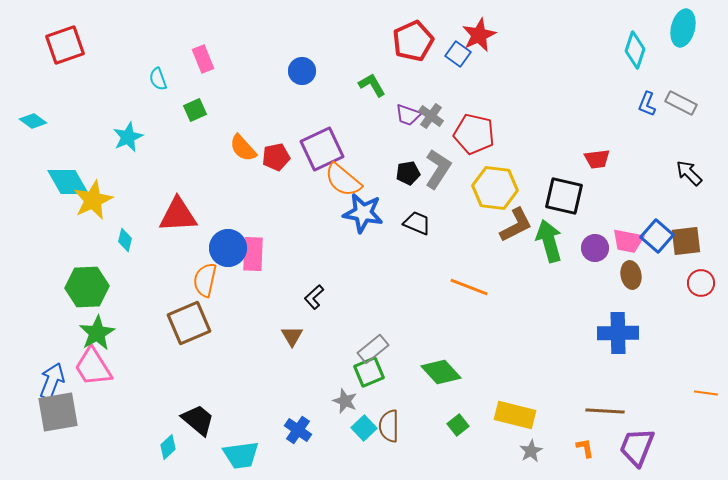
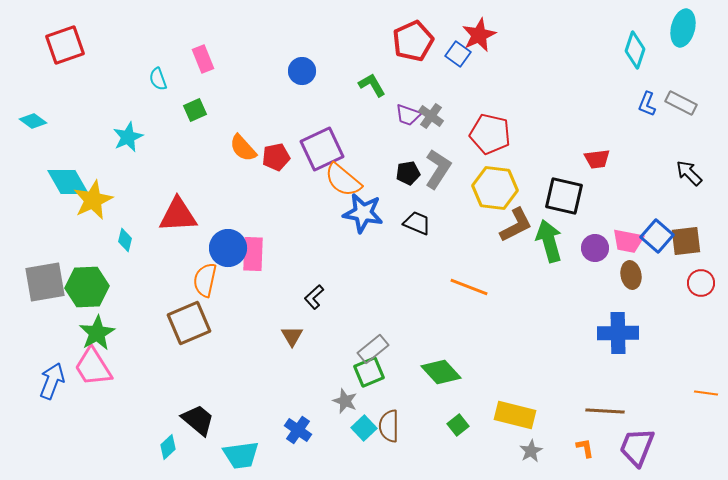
red pentagon at (474, 134): moved 16 px right
gray square at (58, 412): moved 13 px left, 130 px up
